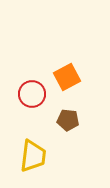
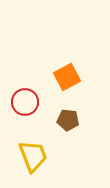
red circle: moved 7 px left, 8 px down
yellow trapezoid: rotated 28 degrees counterclockwise
